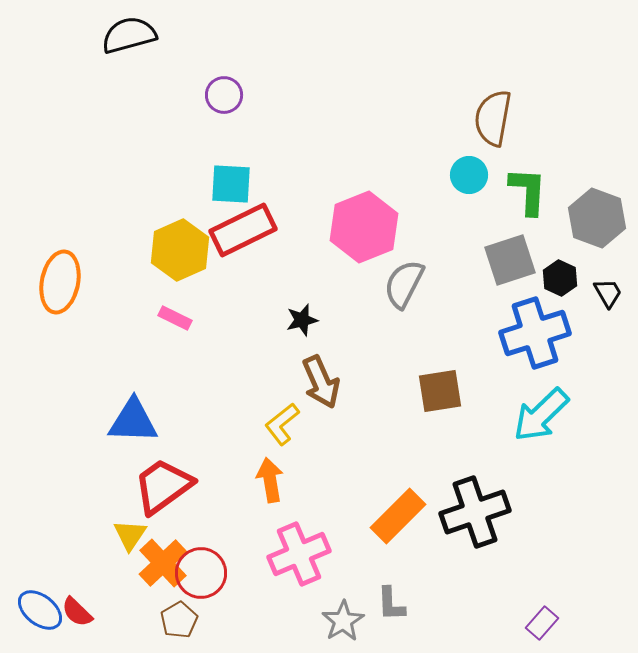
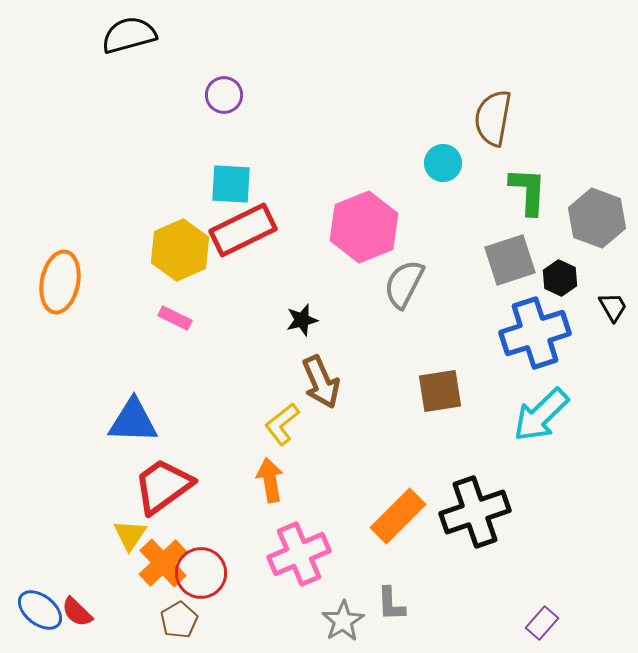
cyan circle: moved 26 px left, 12 px up
black trapezoid: moved 5 px right, 14 px down
